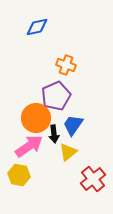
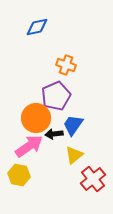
black arrow: rotated 90 degrees clockwise
yellow triangle: moved 6 px right, 3 px down
